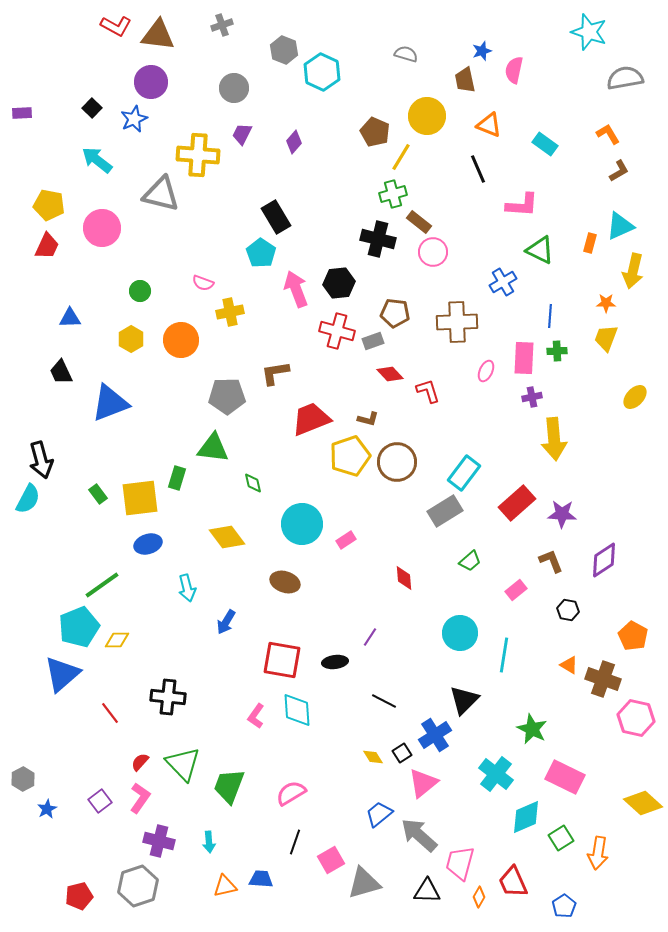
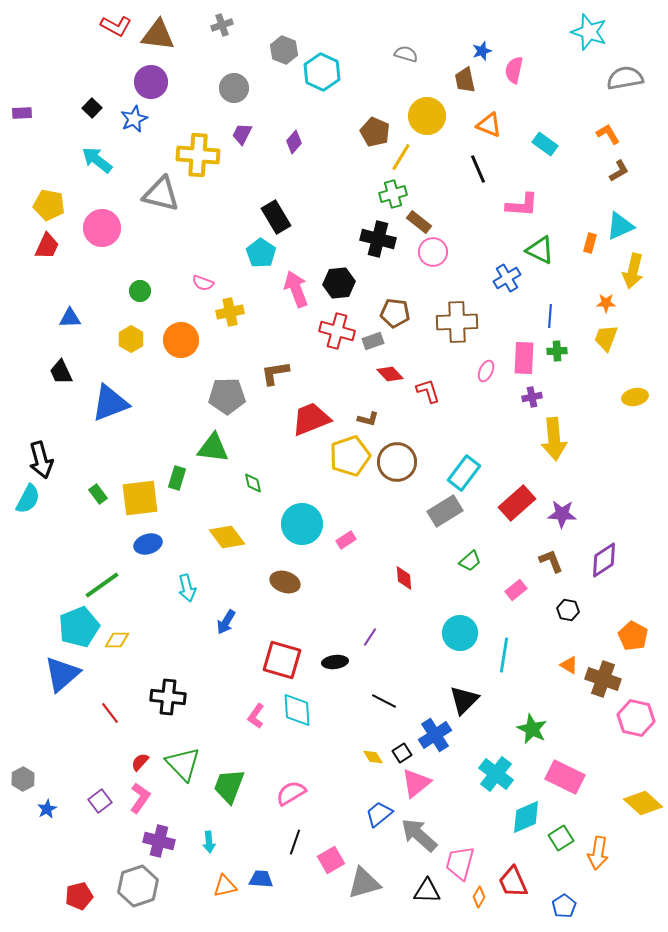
blue cross at (503, 282): moved 4 px right, 4 px up
yellow ellipse at (635, 397): rotated 35 degrees clockwise
red square at (282, 660): rotated 6 degrees clockwise
pink triangle at (423, 783): moved 7 px left
